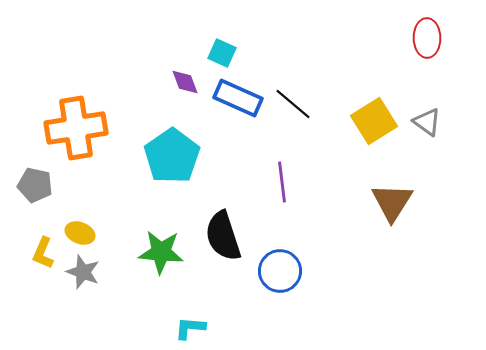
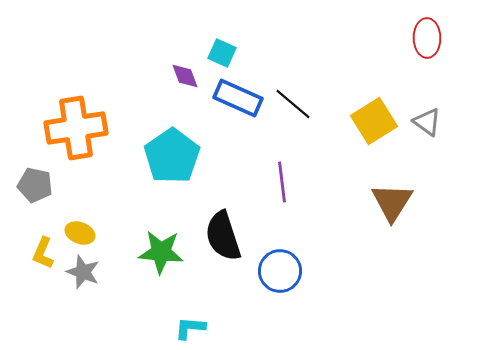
purple diamond: moved 6 px up
